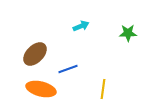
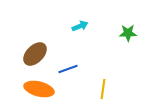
cyan arrow: moved 1 px left
orange ellipse: moved 2 px left
